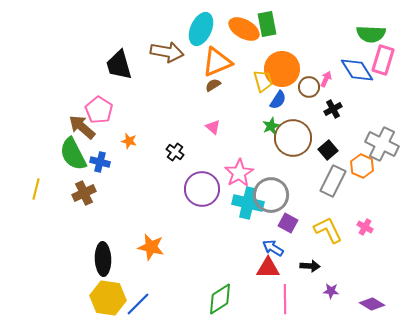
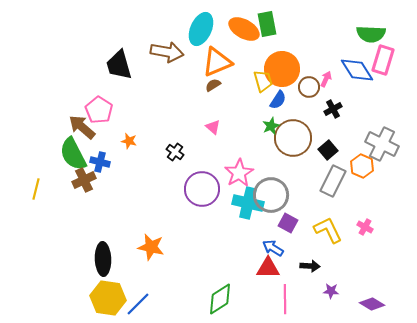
brown cross at (84, 193): moved 13 px up
